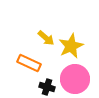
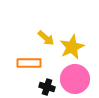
yellow star: moved 1 px right, 1 px down
orange rectangle: rotated 25 degrees counterclockwise
